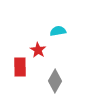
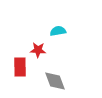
red star: rotated 28 degrees counterclockwise
gray diamond: rotated 50 degrees counterclockwise
